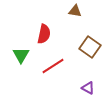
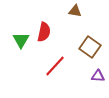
red semicircle: moved 2 px up
green triangle: moved 15 px up
red line: moved 2 px right; rotated 15 degrees counterclockwise
purple triangle: moved 10 px right, 12 px up; rotated 24 degrees counterclockwise
